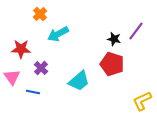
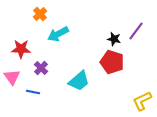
red pentagon: moved 2 px up
